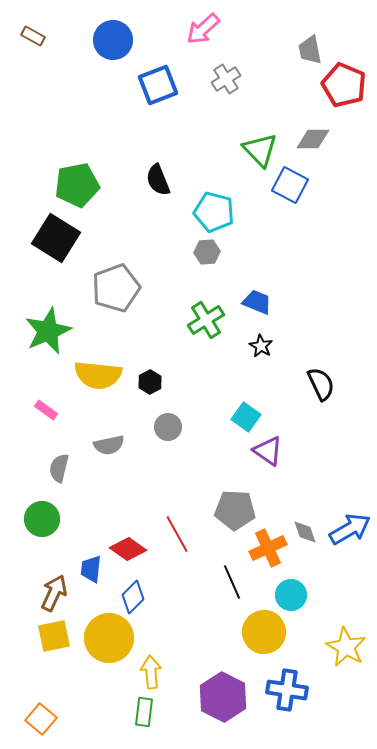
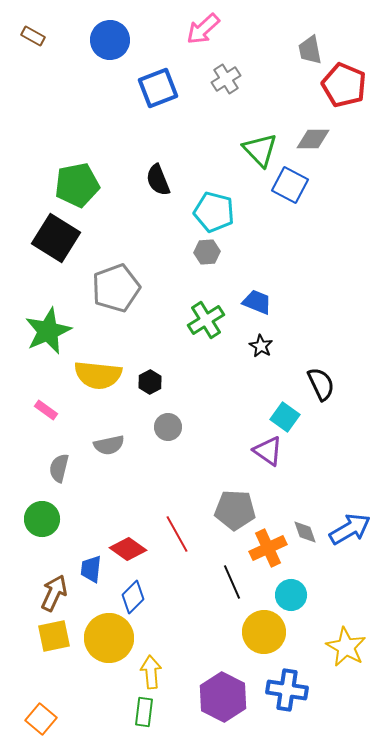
blue circle at (113, 40): moved 3 px left
blue square at (158, 85): moved 3 px down
cyan square at (246, 417): moved 39 px right
